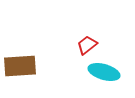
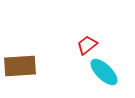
cyan ellipse: rotated 28 degrees clockwise
